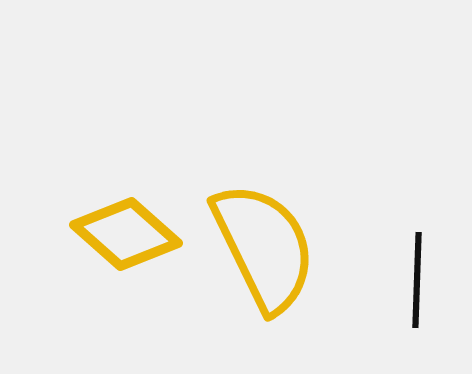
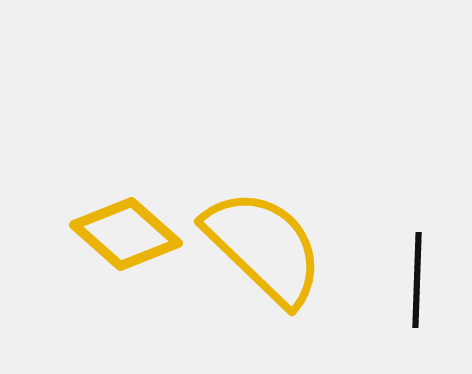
yellow semicircle: rotated 20 degrees counterclockwise
